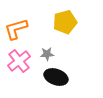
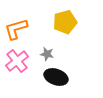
gray star: rotated 16 degrees clockwise
pink cross: moved 2 px left
